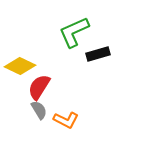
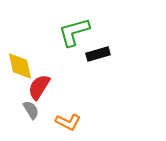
green L-shape: rotated 8 degrees clockwise
yellow diamond: rotated 52 degrees clockwise
gray semicircle: moved 8 px left
orange L-shape: moved 2 px right, 2 px down
